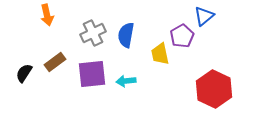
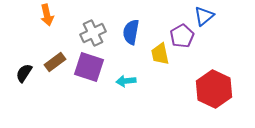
blue semicircle: moved 5 px right, 3 px up
purple square: moved 3 px left, 7 px up; rotated 24 degrees clockwise
